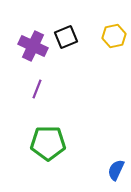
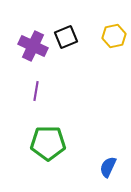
purple line: moved 1 px left, 2 px down; rotated 12 degrees counterclockwise
blue semicircle: moved 8 px left, 3 px up
